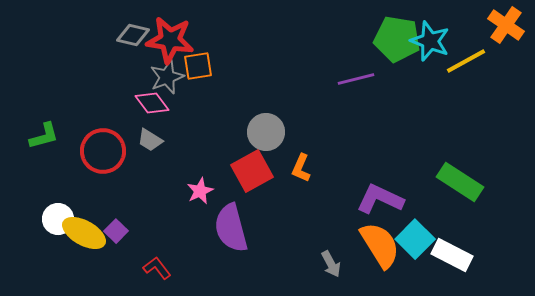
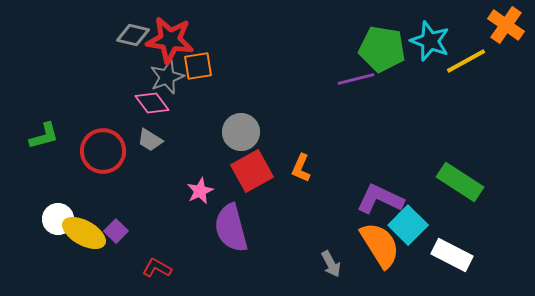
green pentagon: moved 15 px left, 10 px down
gray circle: moved 25 px left
cyan square: moved 7 px left, 14 px up
red L-shape: rotated 24 degrees counterclockwise
